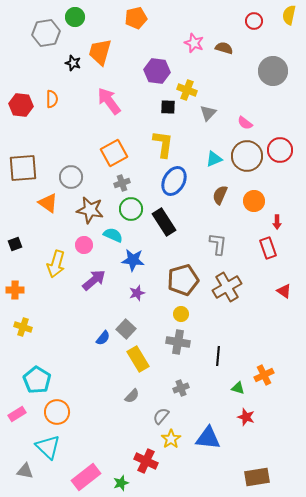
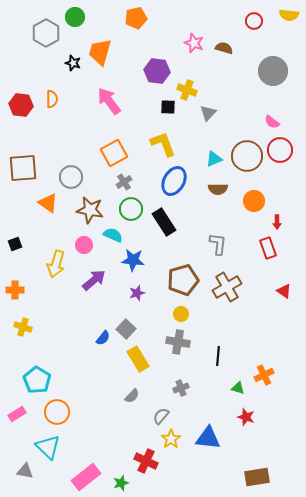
yellow semicircle at (289, 15): rotated 96 degrees counterclockwise
gray hexagon at (46, 33): rotated 20 degrees counterclockwise
pink semicircle at (245, 123): moved 27 px right, 1 px up
yellow L-shape at (163, 144): rotated 28 degrees counterclockwise
gray cross at (122, 183): moved 2 px right, 1 px up; rotated 14 degrees counterclockwise
brown semicircle at (220, 195): moved 2 px left, 6 px up; rotated 114 degrees counterclockwise
